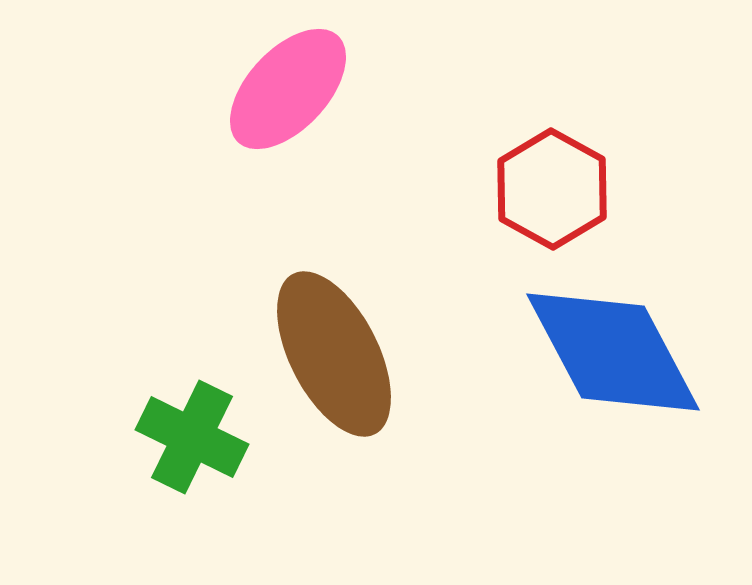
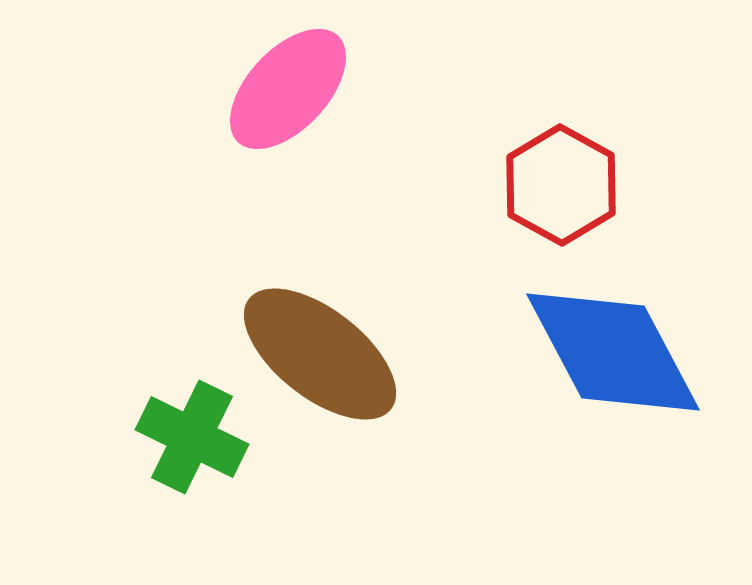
red hexagon: moved 9 px right, 4 px up
brown ellipse: moved 14 px left; rotated 25 degrees counterclockwise
